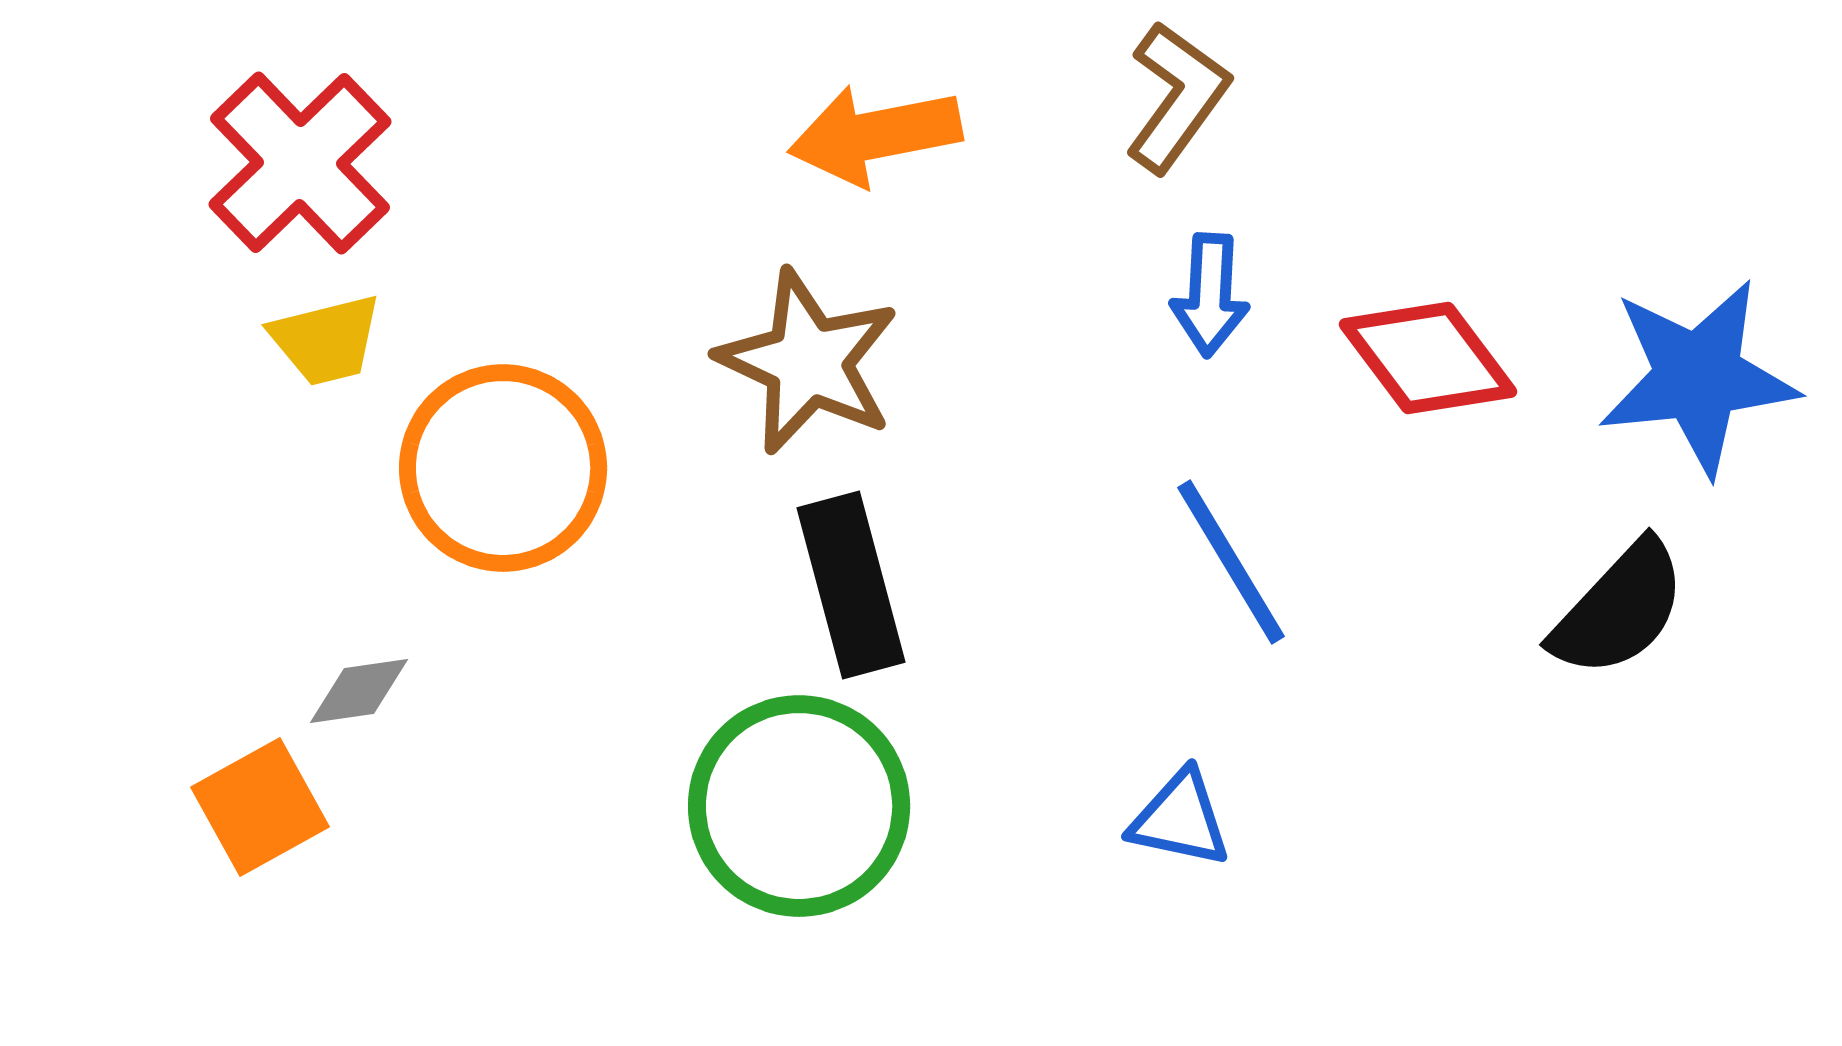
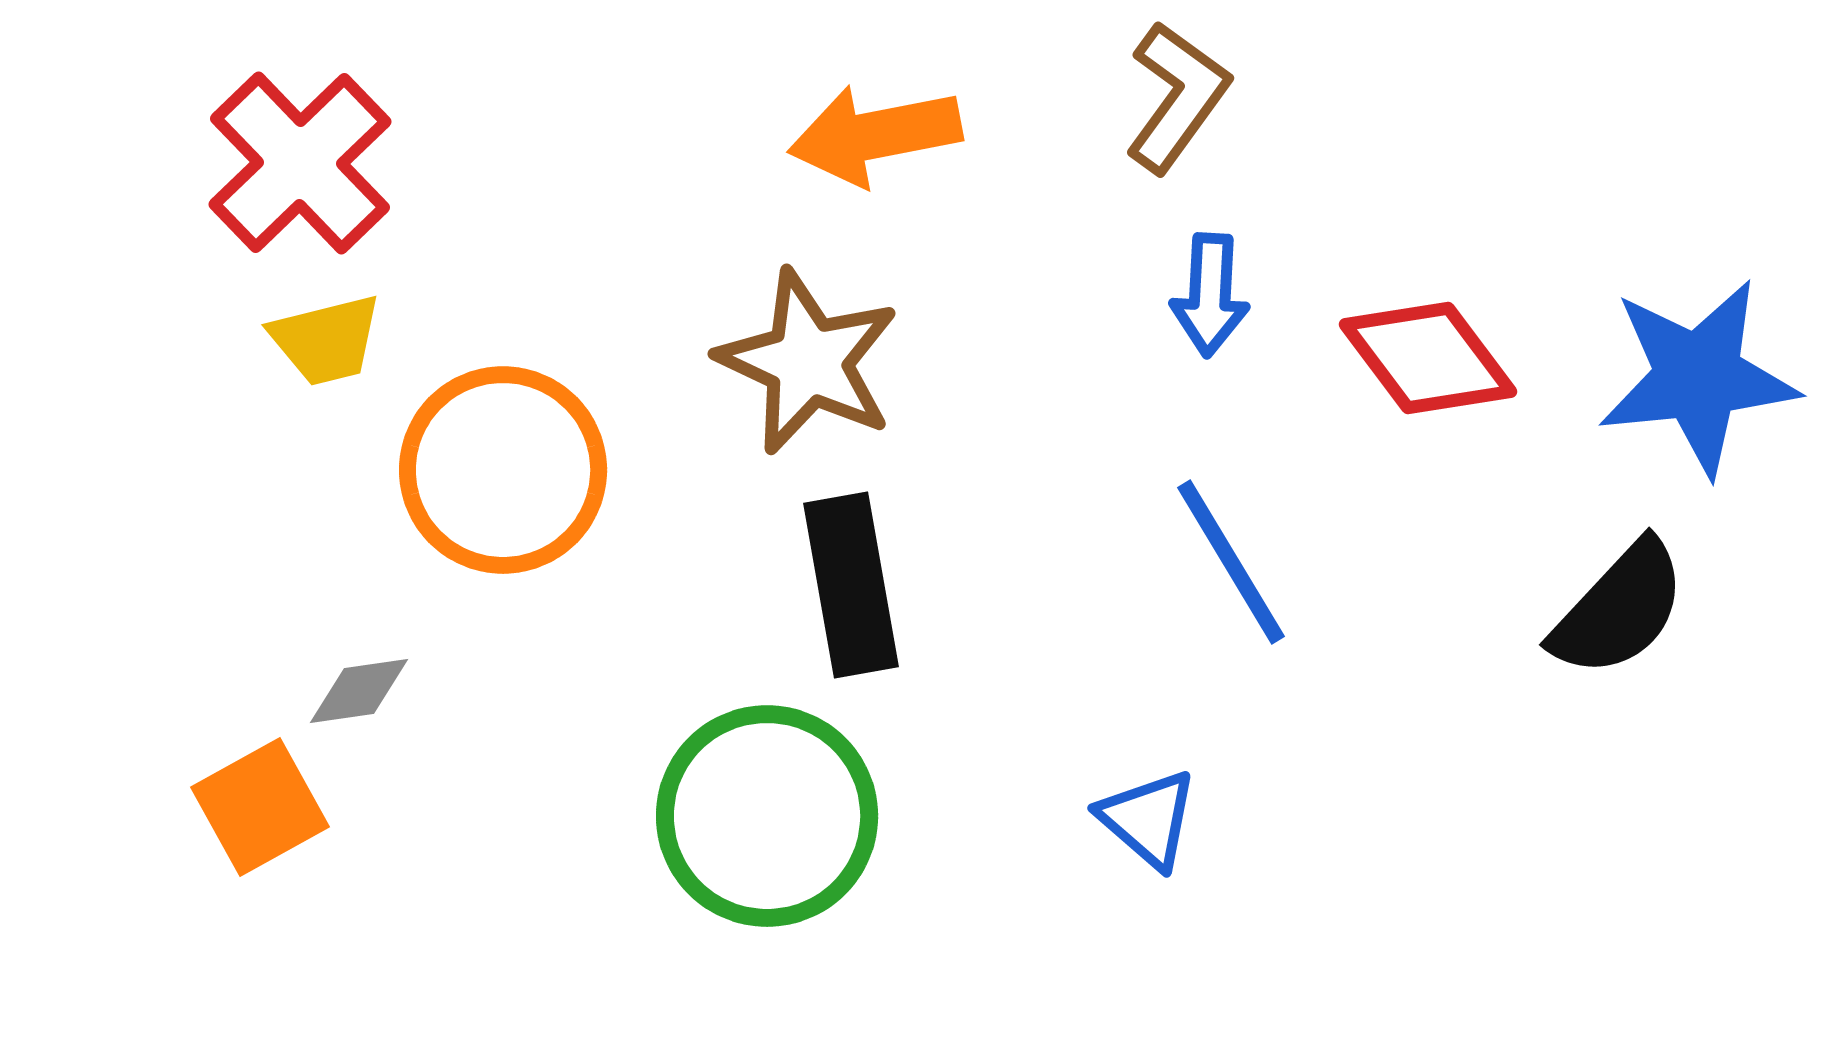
orange circle: moved 2 px down
black rectangle: rotated 5 degrees clockwise
green circle: moved 32 px left, 10 px down
blue triangle: moved 32 px left; rotated 29 degrees clockwise
